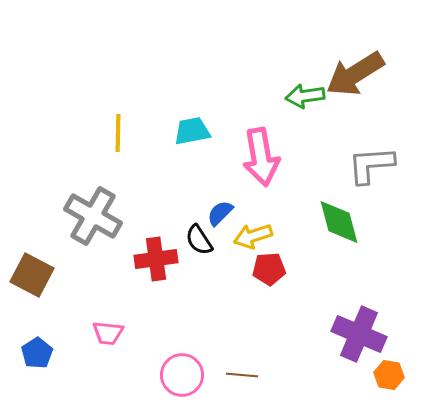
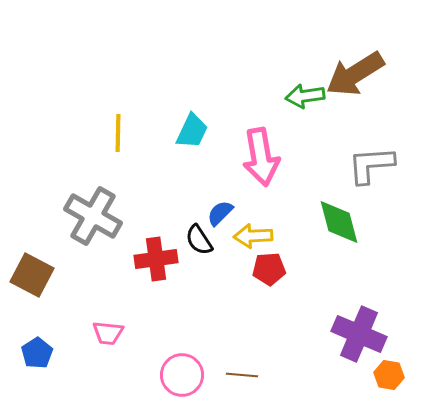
cyan trapezoid: rotated 126 degrees clockwise
yellow arrow: rotated 15 degrees clockwise
